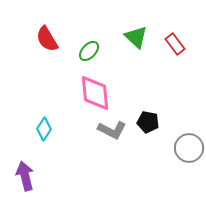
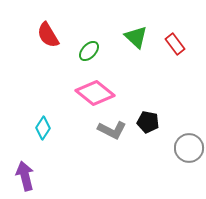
red semicircle: moved 1 px right, 4 px up
pink diamond: rotated 45 degrees counterclockwise
cyan diamond: moved 1 px left, 1 px up
